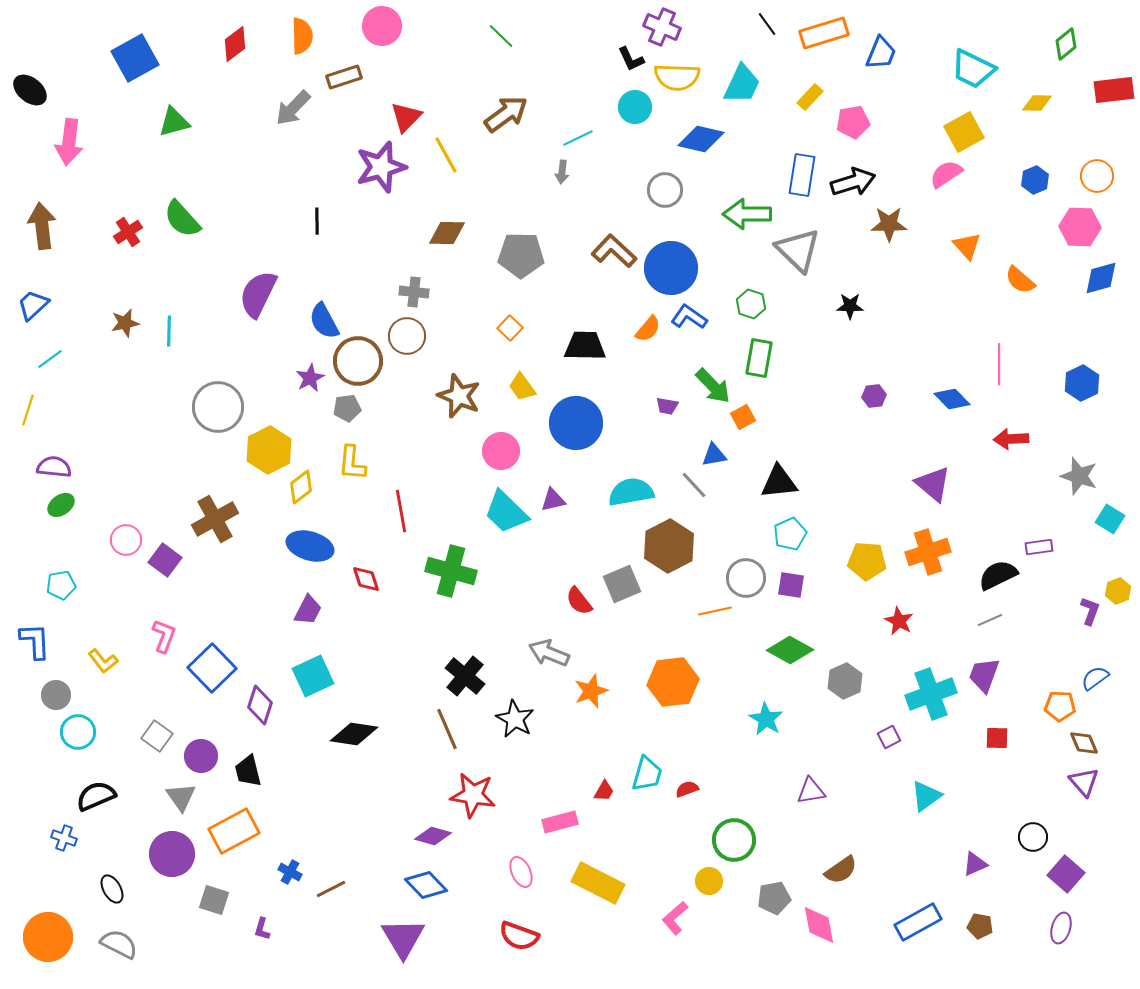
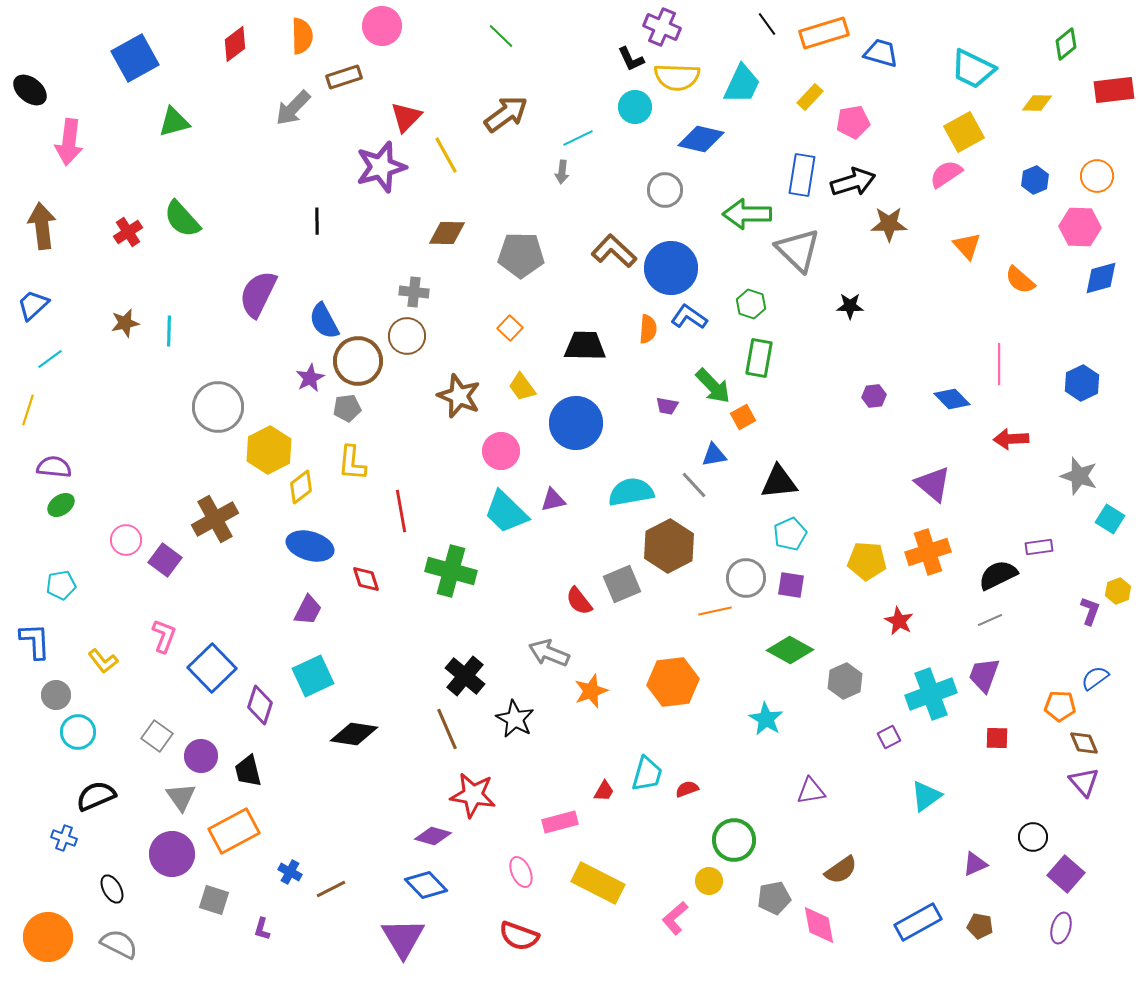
blue trapezoid at (881, 53): rotated 96 degrees counterclockwise
orange semicircle at (648, 329): rotated 36 degrees counterclockwise
